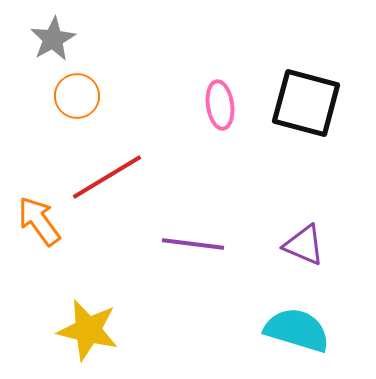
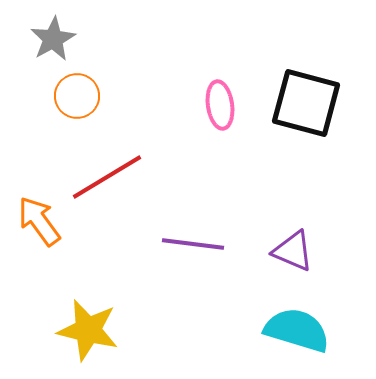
purple triangle: moved 11 px left, 6 px down
